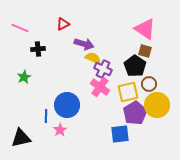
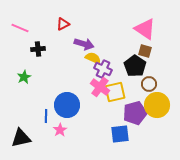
yellow square: moved 13 px left
purple pentagon: rotated 15 degrees clockwise
